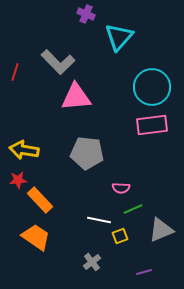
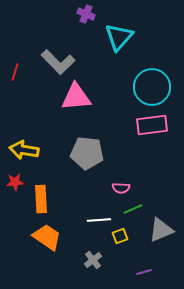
red star: moved 3 px left, 2 px down
orange rectangle: moved 1 px right, 1 px up; rotated 40 degrees clockwise
white line: rotated 15 degrees counterclockwise
orange trapezoid: moved 11 px right
gray cross: moved 1 px right, 2 px up
